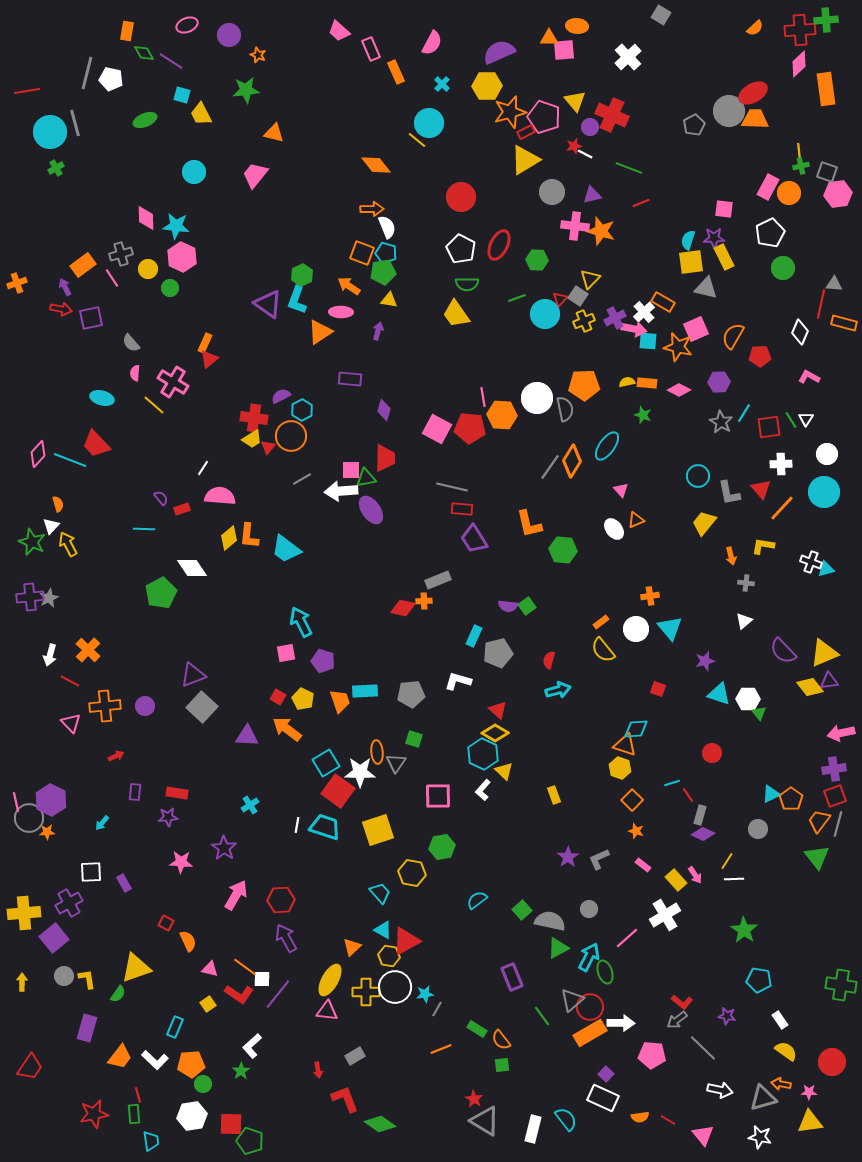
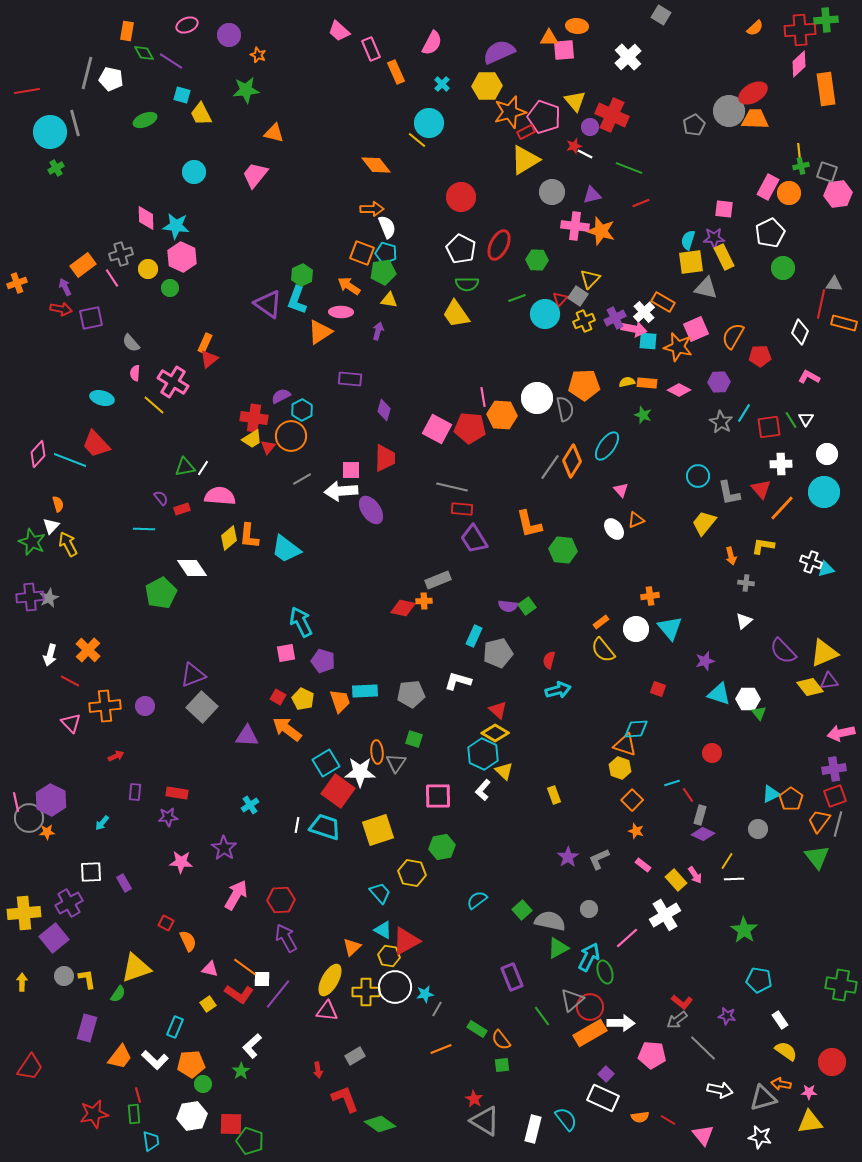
green triangle at (366, 478): moved 181 px left, 11 px up
